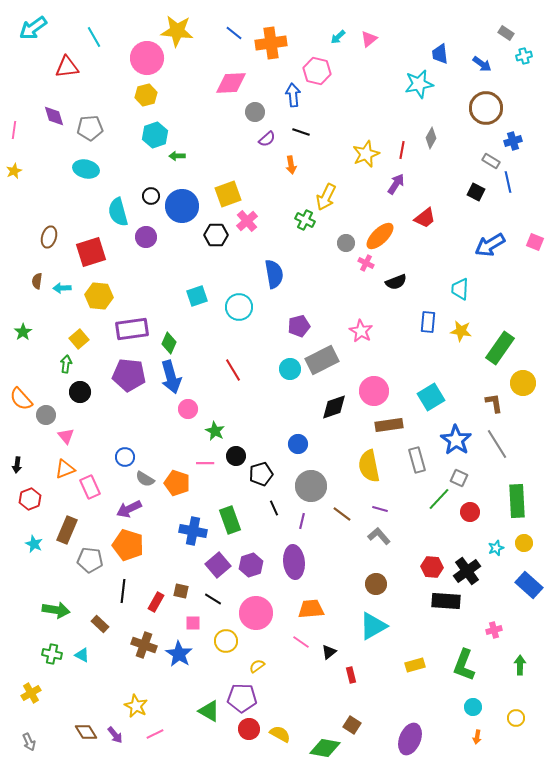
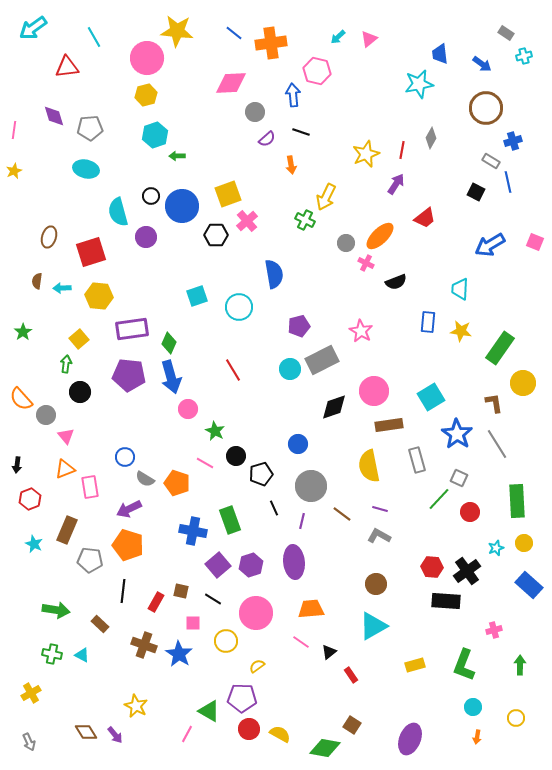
blue star at (456, 440): moved 1 px right, 6 px up
pink line at (205, 463): rotated 30 degrees clockwise
pink rectangle at (90, 487): rotated 15 degrees clockwise
gray L-shape at (379, 536): rotated 20 degrees counterclockwise
red rectangle at (351, 675): rotated 21 degrees counterclockwise
pink line at (155, 734): moved 32 px right; rotated 36 degrees counterclockwise
